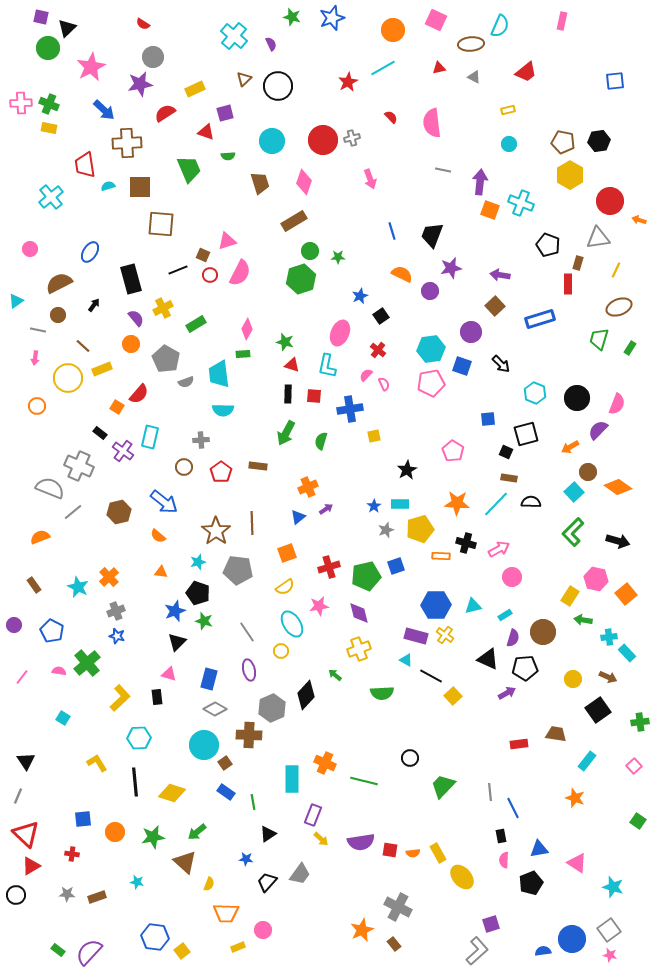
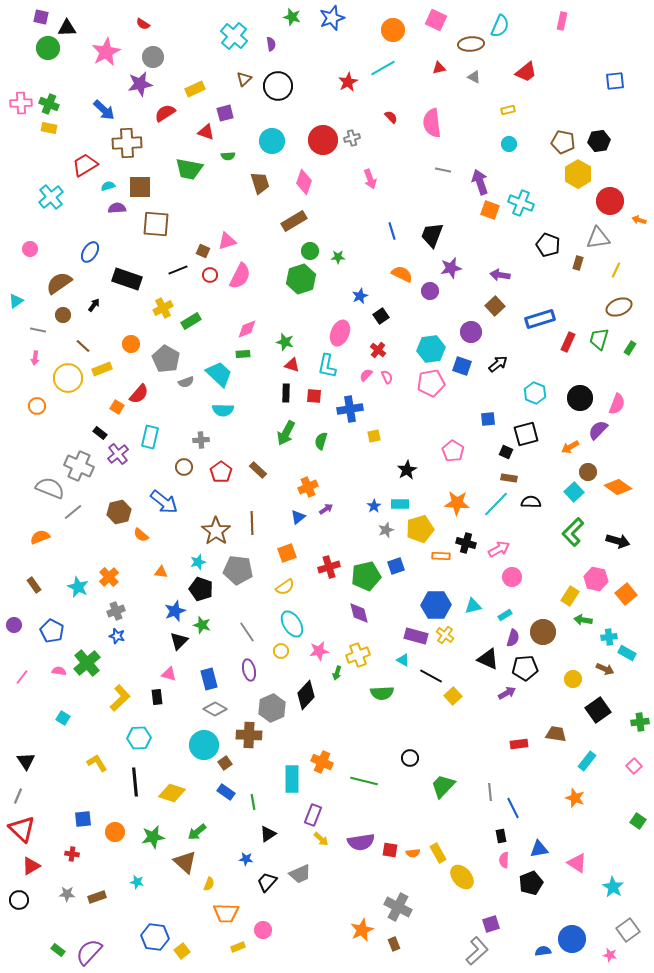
black triangle at (67, 28): rotated 42 degrees clockwise
purple semicircle at (271, 44): rotated 16 degrees clockwise
pink star at (91, 67): moved 15 px right, 15 px up
red trapezoid at (85, 165): rotated 68 degrees clockwise
green trapezoid at (189, 169): rotated 124 degrees clockwise
yellow hexagon at (570, 175): moved 8 px right, 1 px up
purple arrow at (480, 182): rotated 25 degrees counterclockwise
brown square at (161, 224): moved 5 px left
brown square at (203, 255): moved 4 px up
pink semicircle at (240, 273): moved 3 px down
black rectangle at (131, 279): moved 4 px left; rotated 56 degrees counterclockwise
brown semicircle at (59, 283): rotated 8 degrees counterclockwise
red rectangle at (568, 284): moved 58 px down; rotated 24 degrees clockwise
brown circle at (58, 315): moved 5 px right
purple semicircle at (136, 318): moved 19 px left, 110 px up; rotated 54 degrees counterclockwise
green rectangle at (196, 324): moved 5 px left, 3 px up
pink diamond at (247, 329): rotated 40 degrees clockwise
black arrow at (501, 364): moved 3 px left; rotated 84 degrees counterclockwise
cyan trapezoid at (219, 374): rotated 140 degrees clockwise
pink semicircle at (384, 384): moved 3 px right, 7 px up
black rectangle at (288, 394): moved 2 px left, 1 px up
black circle at (577, 398): moved 3 px right
purple cross at (123, 451): moved 5 px left, 3 px down; rotated 15 degrees clockwise
brown rectangle at (258, 466): moved 4 px down; rotated 36 degrees clockwise
orange semicircle at (158, 536): moved 17 px left, 1 px up
black pentagon at (198, 593): moved 3 px right, 4 px up
pink star at (319, 606): moved 45 px down
green star at (204, 621): moved 2 px left, 4 px down
black triangle at (177, 642): moved 2 px right, 1 px up
yellow cross at (359, 649): moved 1 px left, 6 px down
cyan rectangle at (627, 653): rotated 18 degrees counterclockwise
cyan triangle at (406, 660): moved 3 px left
green arrow at (335, 675): moved 2 px right, 2 px up; rotated 112 degrees counterclockwise
brown arrow at (608, 677): moved 3 px left, 8 px up
blue rectangle at (209, 679): rotated 30 degrees counterclockwise
orange cross at (325, 763): moved 3 px left, 1 px up
red triangle at (26, 834): moved 4 px left, 5 px up
gray trapezoid at (300, 874): rotated 30 degrees clockwise
cyan star at (613, 887): rotated 15 degrees clockwise
black circle at (16, 895): moved 3 px right, 5 px down
gray square at (609, 930): moved 19 px right
brown rectangle at (394, 944): rotated 16 degrees clockwise
